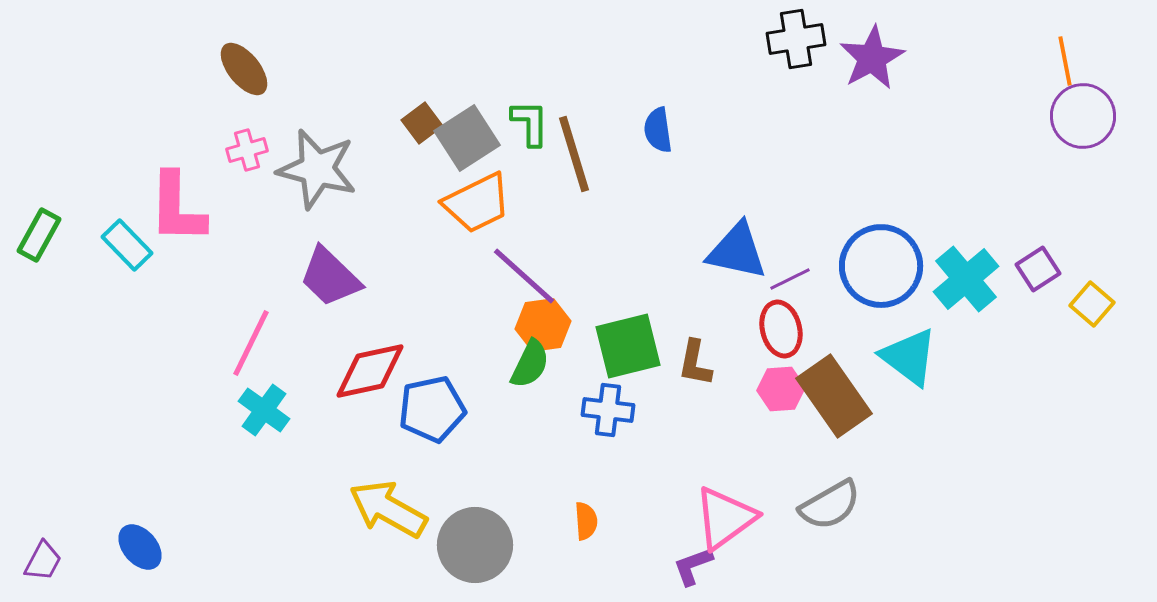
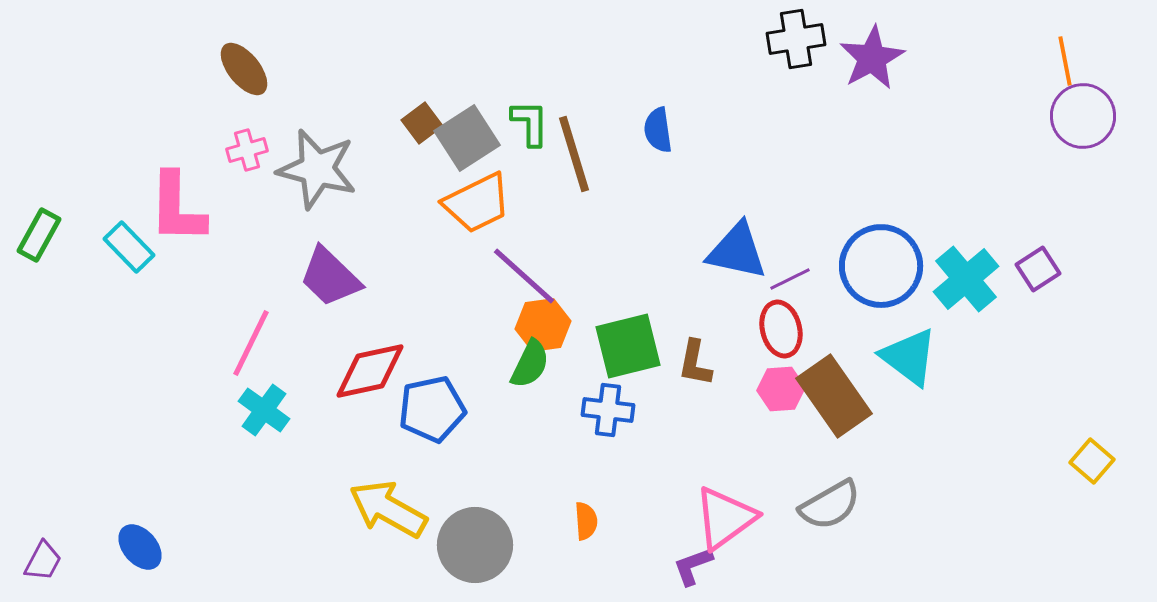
cyan rectangle at (127, 245): moved 2 px right, 2 px down
yellow square at (1092, 304): moved 157 px down
